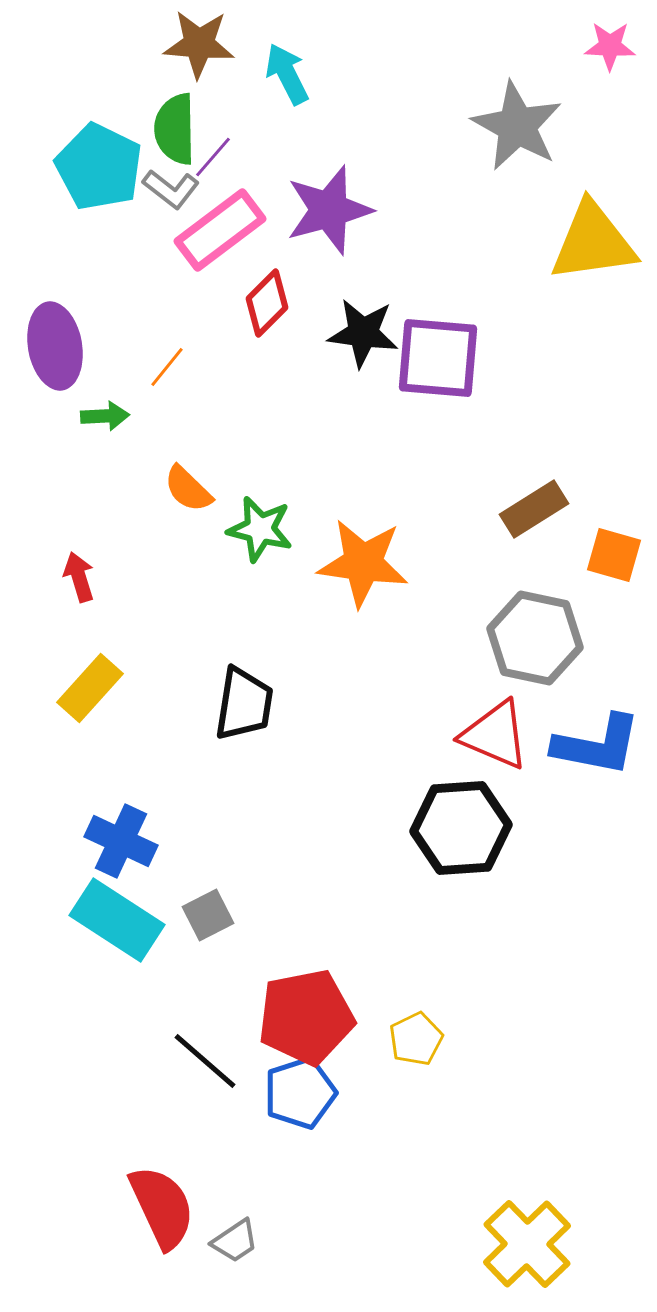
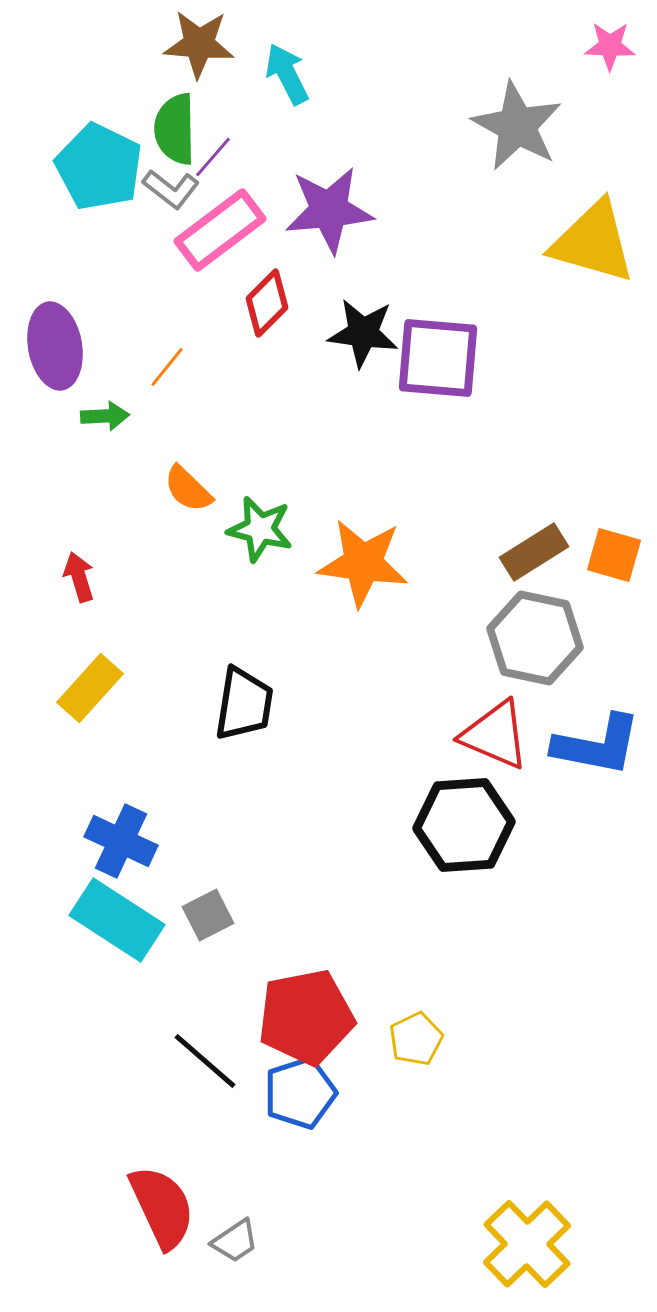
purple star: rotated 10 degrees clockwise
yellow triangle: rotated 24 degrees clockwise
brown rectangle: moved 43 px down
black hexagon: moved 3 px right, 3 px up
